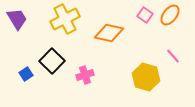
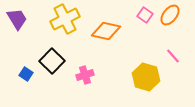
orange diamond: moved 3 px left, 2 px up
blue square: rotated 24 degrees counterclockwise
